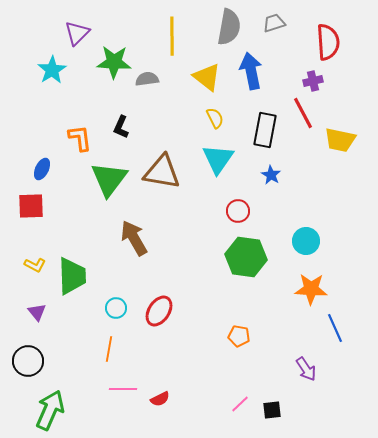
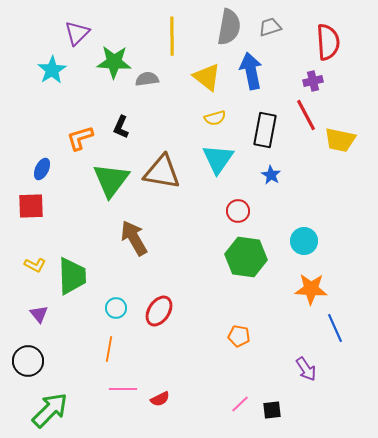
gray trapezoid at (274, 23): moved 4 px left, 4 px down
red line at (303, 113): moved 3 px right, 2 px down
yellow semicircle at (215, 118): rotated 100 degrees clockwise
orange L-shape at (80, 138): rotated 100 degrees counterclockwise
green triangle at (109, 179): moved 2 px right, 1 px down
cyan circle at (306, 241): moved 2 px left
purple triangle at (37, 312): moved 2 px right, 2 px down
green arrow at (50, 410): rotated 21 degrees clockwise
